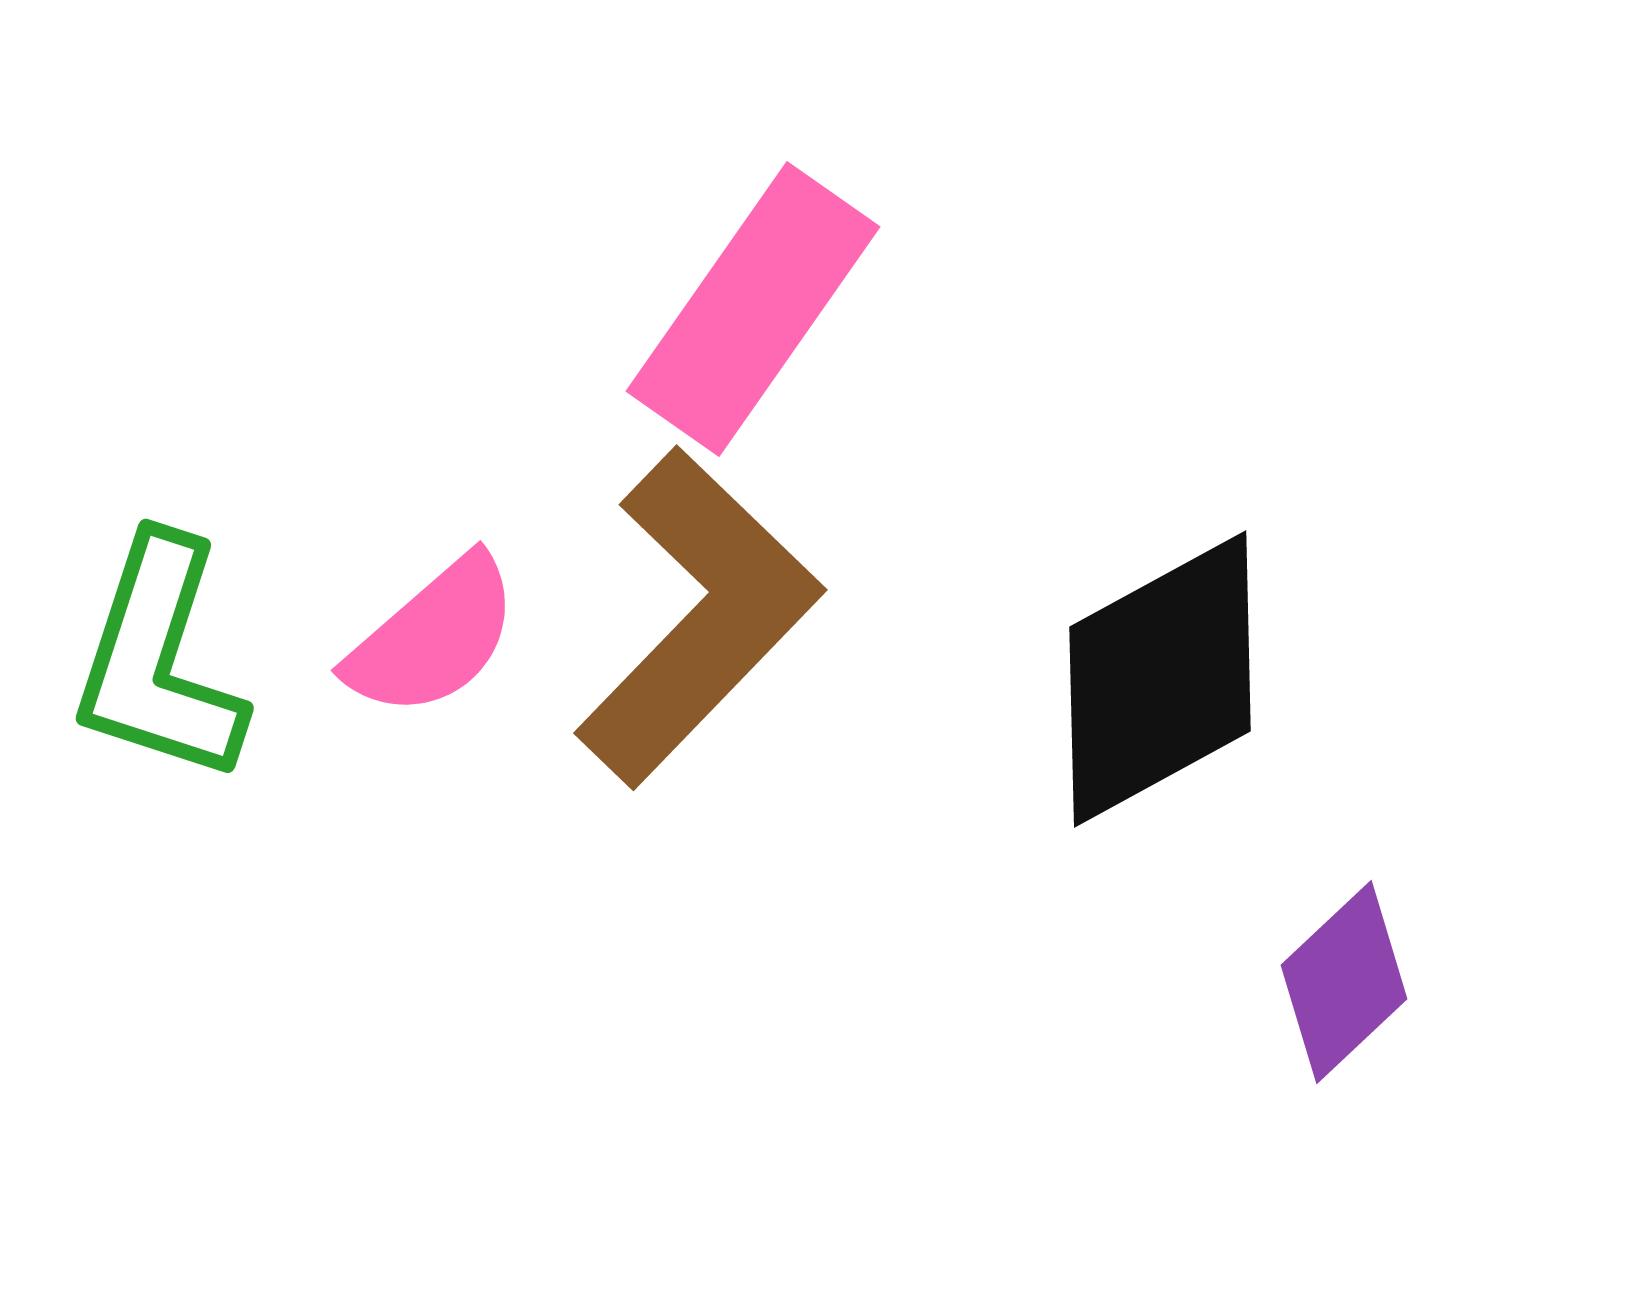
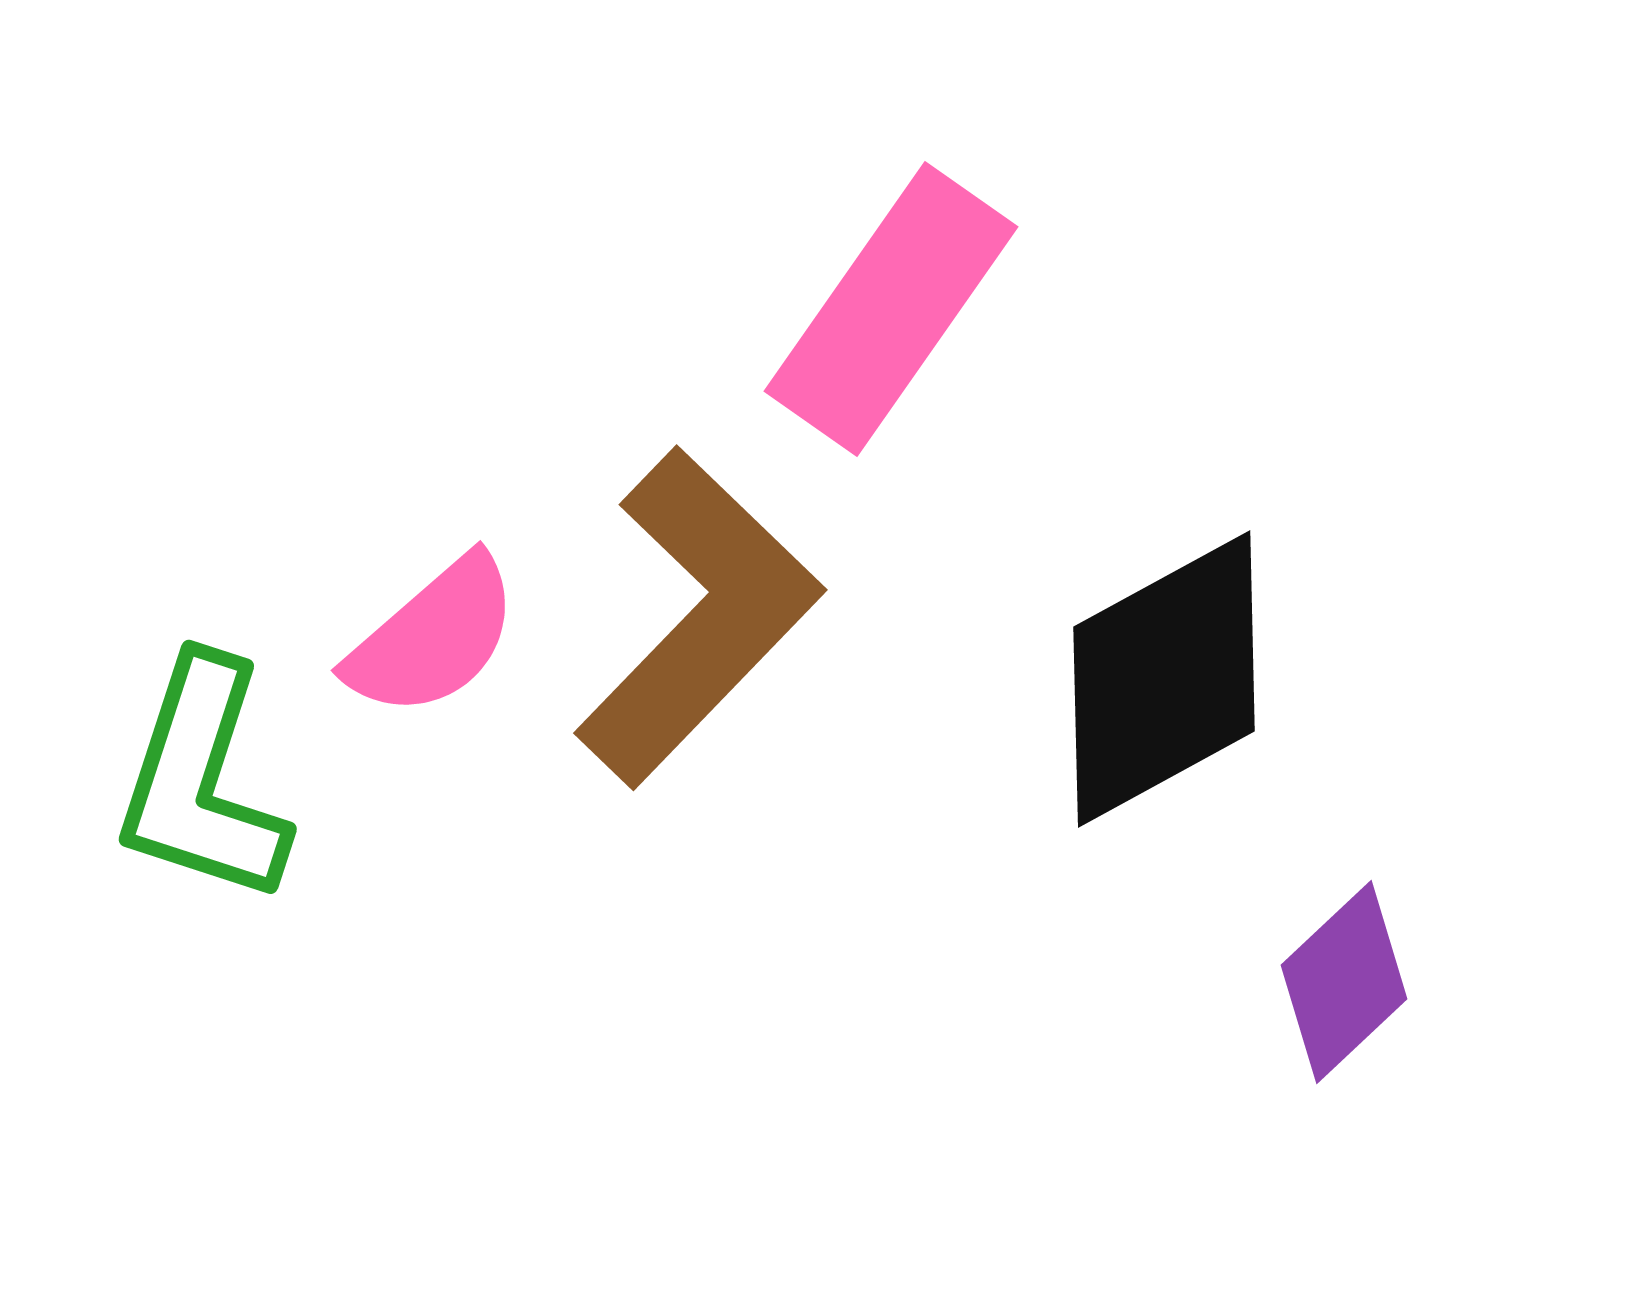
pink rectangle: moved 138 px right
green L-shape: moved 43 px right, 121 px down
black diamond: moved 4 px right
